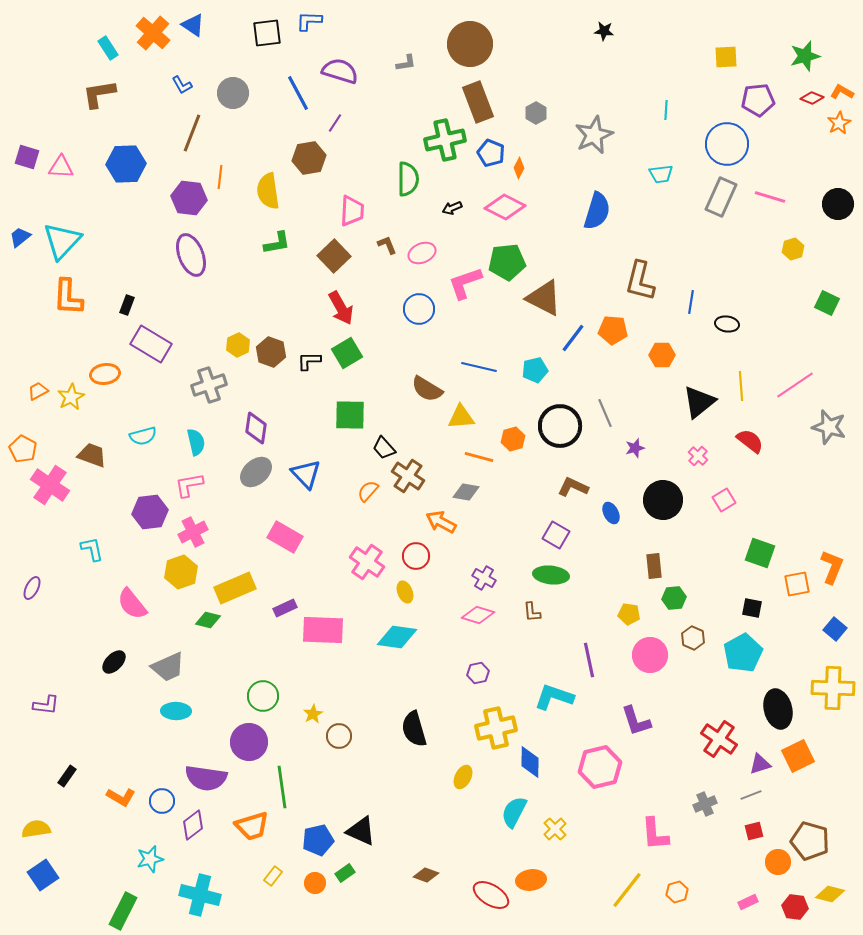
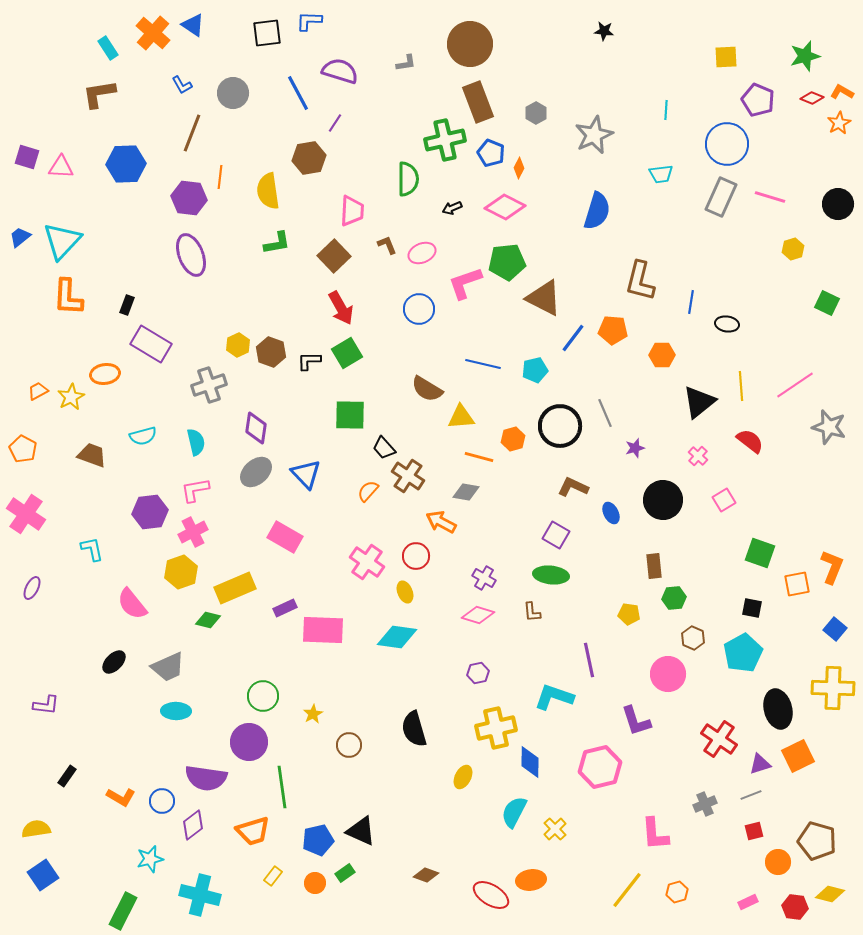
purple pentagon at (758, 100): rotated 28 degrees clockwise
blue line at (479, 367): moved 4 px right, 3 px up
pink cross at (50, 485): moved 24 px left, 29 px down
pink L-shape at (189, 485): moved 6 px right, 5 px down
pink circle at (650, 655): moved 18 px right, 19 px down
brown circle at (339, 736): moved 10 px right, 9 px down
orange trapezoid at (252, 826): moved 1 px right, 5 px down
brown pentagon at (810, 841): moved 7 px right
